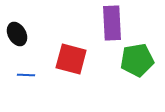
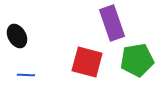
purple rectangle: rotated 16 degrees counterclockwise
black ellipse: moved 2 px down
red square: moved 16 px right, 3 px down
